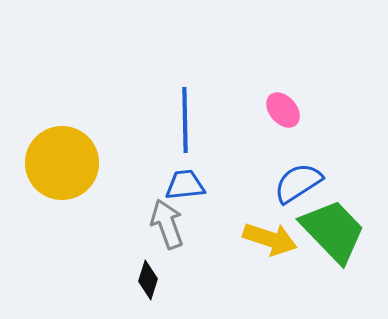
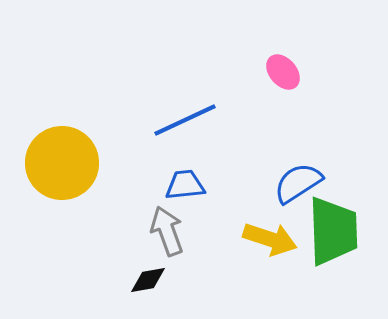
pink ellipse: moved 38 px up
blue line: rotated 66 degrees clockwise
gray arrow: moved 7 px down
green trapezoid: rotated 42 degrees clockwise
black diamond: rotated 63 degrees clockwise
